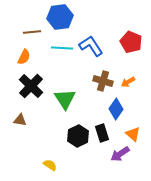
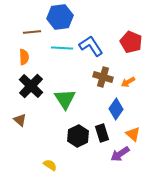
orange semicircle: rotated 28 degrees counterclockwise
brown cross: moved 4 px up
brown triangle: rotated 32 degrees clockwise
